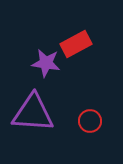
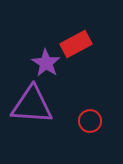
purple star: rotated 24 degrees clockwise
purple triangle: moved 1 px left, 8 px up
